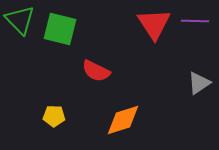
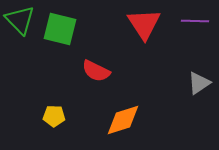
red triangle: moved 10 px left
